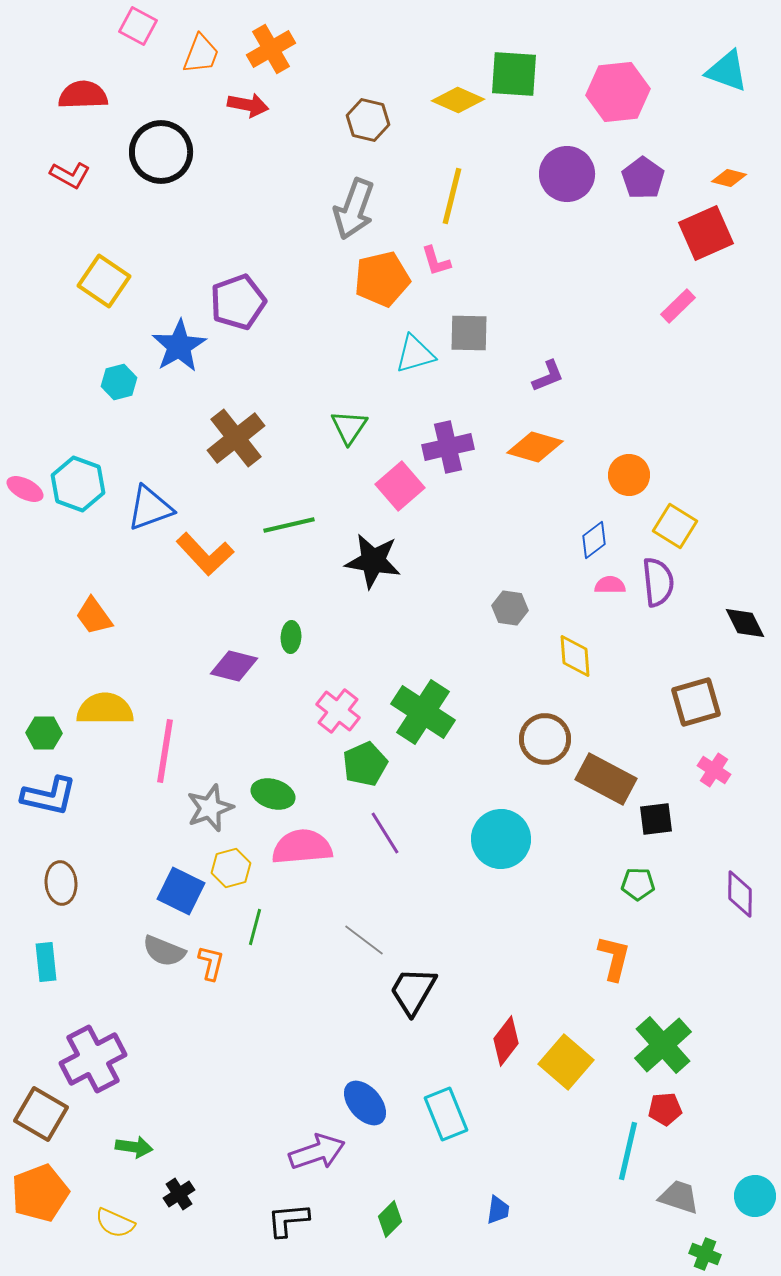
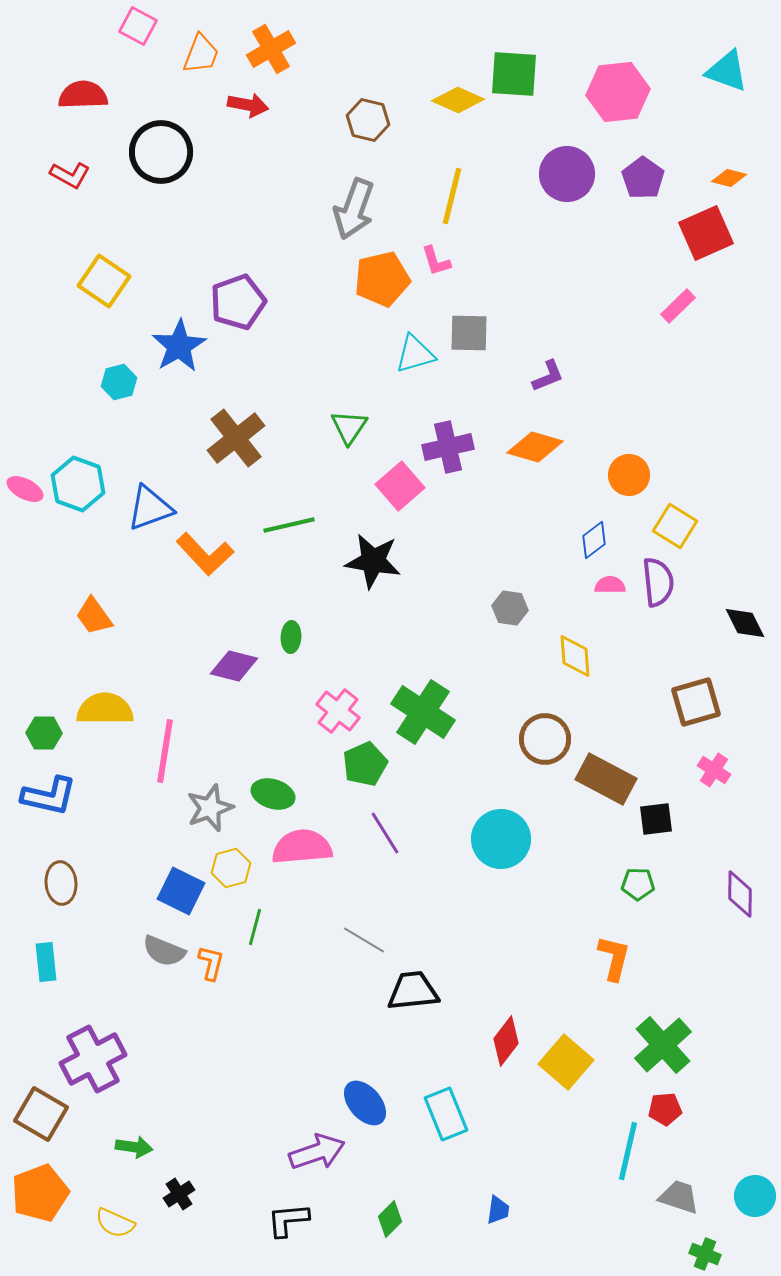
gray line at (364, 940): rotated 6 degrees counterclockwise
black trapezoid at (413, 991): rotated 54 degrees clockwise
